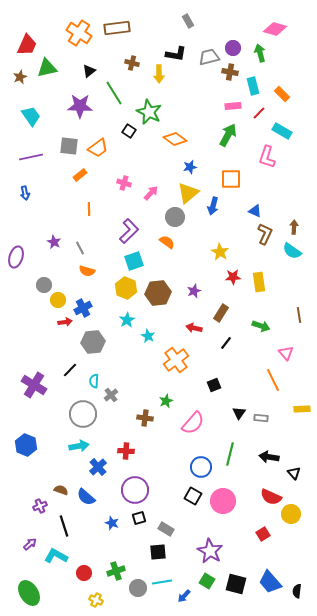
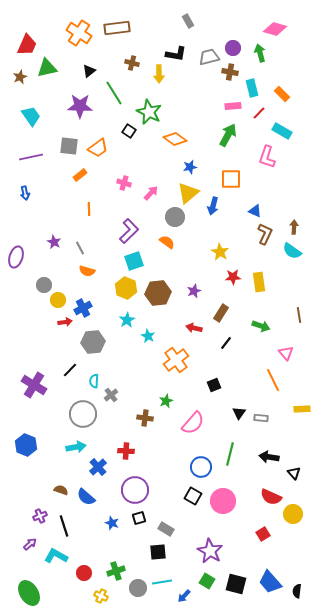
cyan rectangle at (253, 86): moved 1 px left, 2 px down
cyan arrow at (79, 446): moved 3 px left, 1 px down
purple cross at (40, 506): moved 10 px down
yellow circle at (291, 514): moved 2 px right
yellow cross at (96, 600): moved 5 px right, 4 px up
